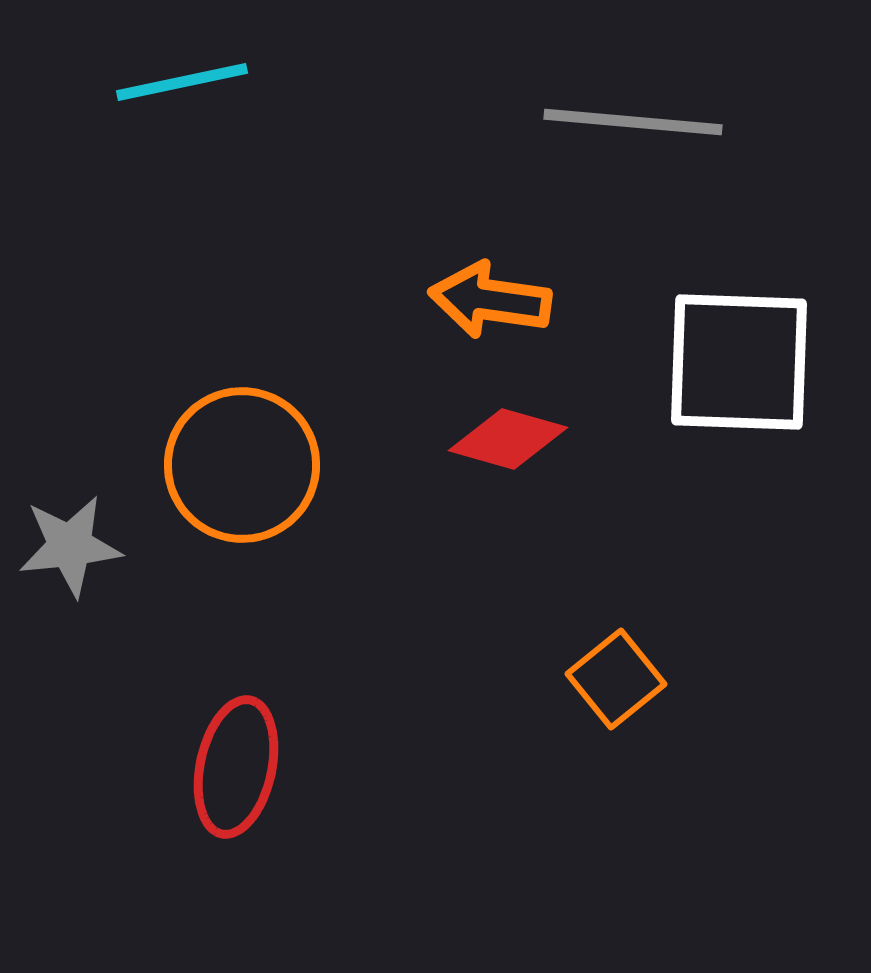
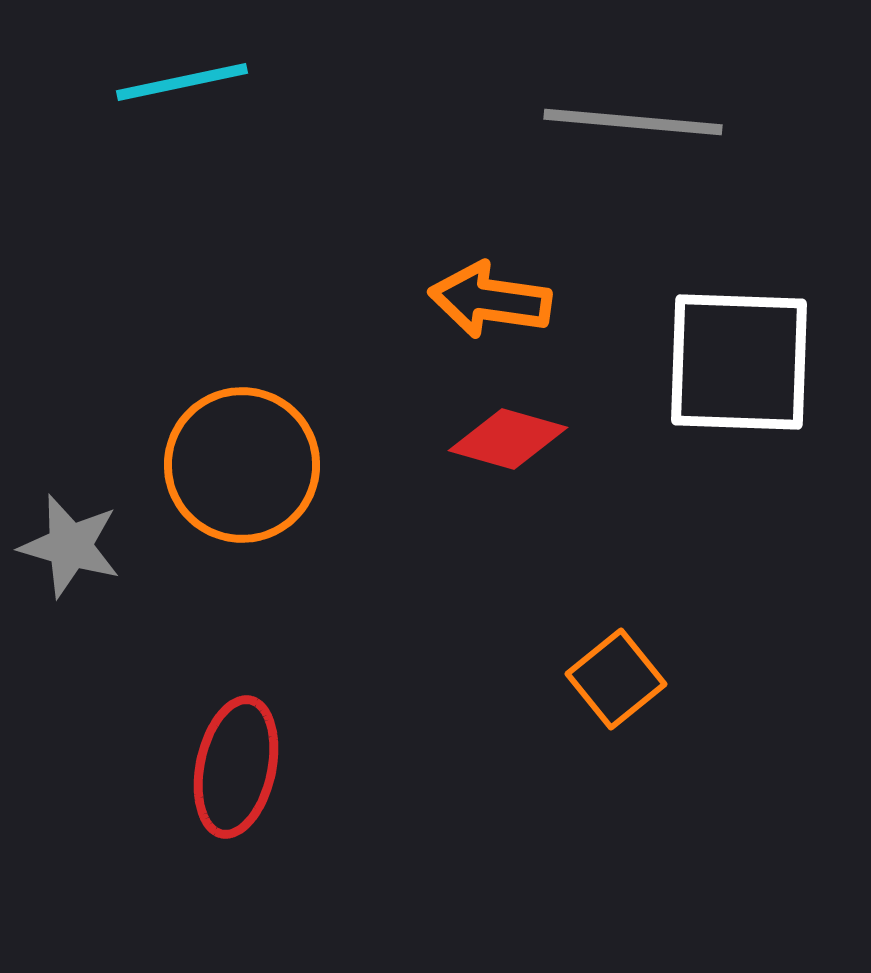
gray star: rotated 22 degrees clockwise
